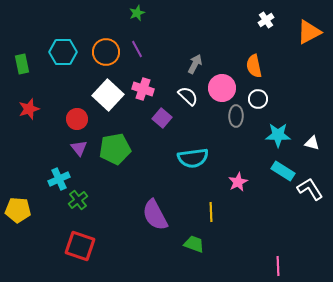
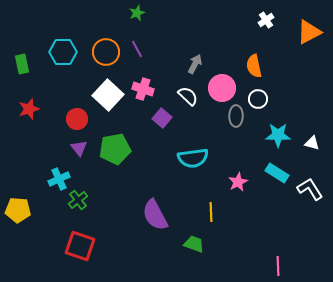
cyan rectangle: moved 6 px left, 2 px down
